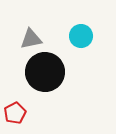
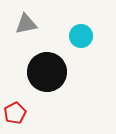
gray triangle: moved 5 px left, 15 px up
black circle: moved 2 px right
